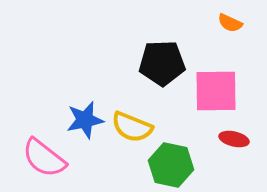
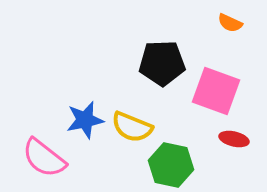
pink square: rotated 21 degrees clockwise
